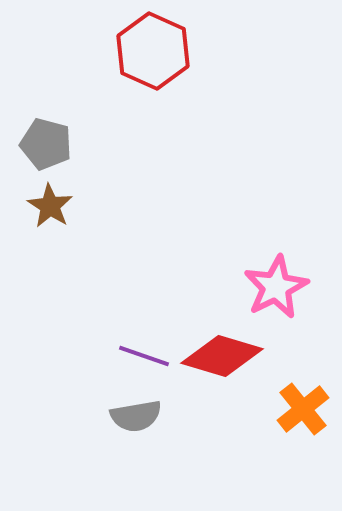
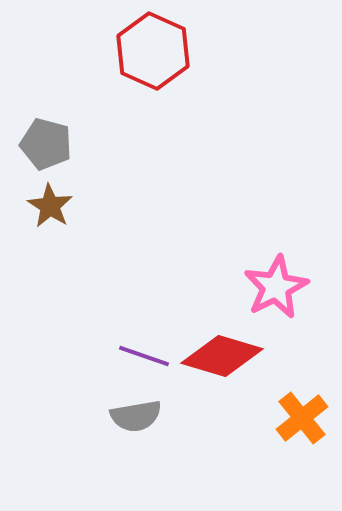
orange cross: moved 1 px left, 9 px down
